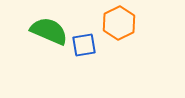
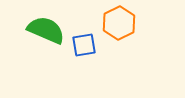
green semicircle: moved 3 px left, 1 px up
